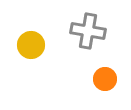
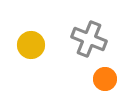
gray cross: moved 1 px right, 8 px down; rotated 12 degrees clockwise
